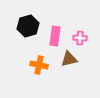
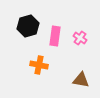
pink cross: rotated 32 degrees clockwise
brown triangle: moved 12 px right, 21 px down; rotated 24 degrees clockwise
